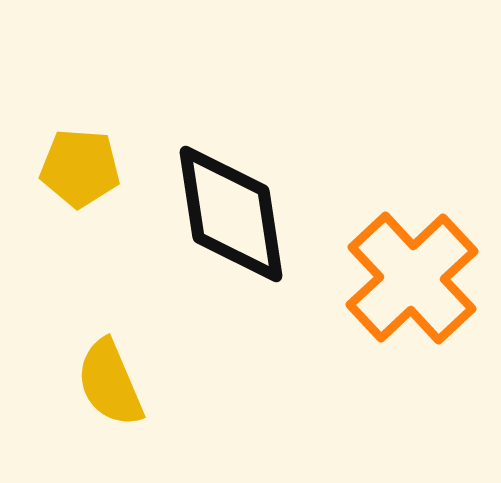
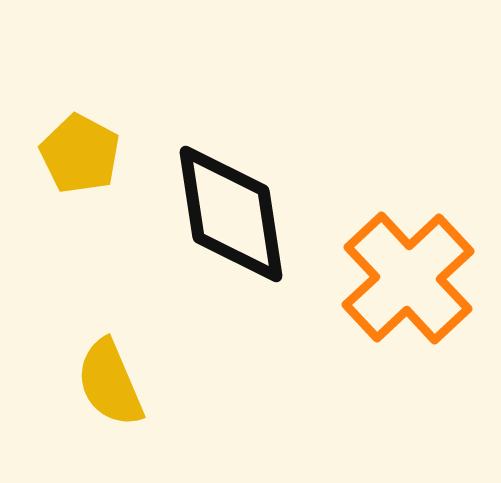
yellow pentagon: moved 14 px up; rotated 24 degrees clockwise
orange cross: moved 4 px left
